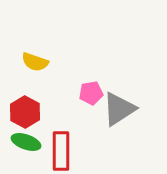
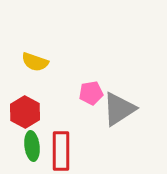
green ellipse: moved 6 px right, 4 px down; rotated 64 degrees clockwise
